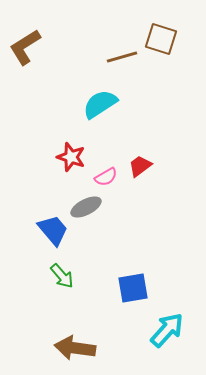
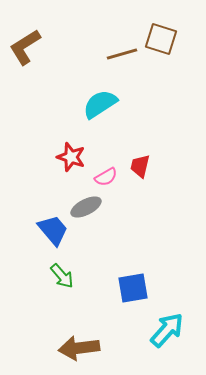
brown line: moved 3 px up
red trapezoid: rotated 40 degrees counterclockwise
brown arrow: moved 4 px right; rotated 15 degrees counterclockwise
